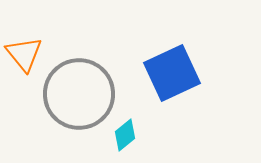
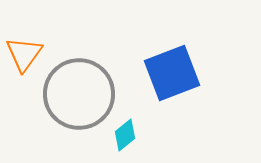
orange triangle: rotated 15 degrees clockwise
blue square: rotated 4 degrees clockwise
